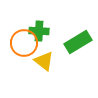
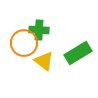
green cross: moved 1 px up
green rectangle: moved 11 px down
